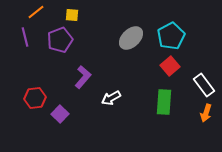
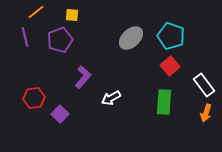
cyan pentagon: rotated 24 degrees counterclockwise
red hexagon: moved 1 px left
